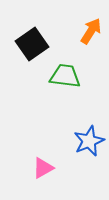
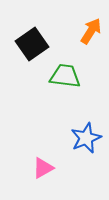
blue star: moved 3 px left, 3 px up
